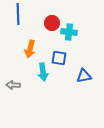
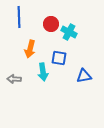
blue line: moved 1 px right, 3 px down
red circle: moved 1 px left, 1 px down
cyan cross: rotated 21 degrees clockwise
gray arrow: moved 1 px right, 6 px up
